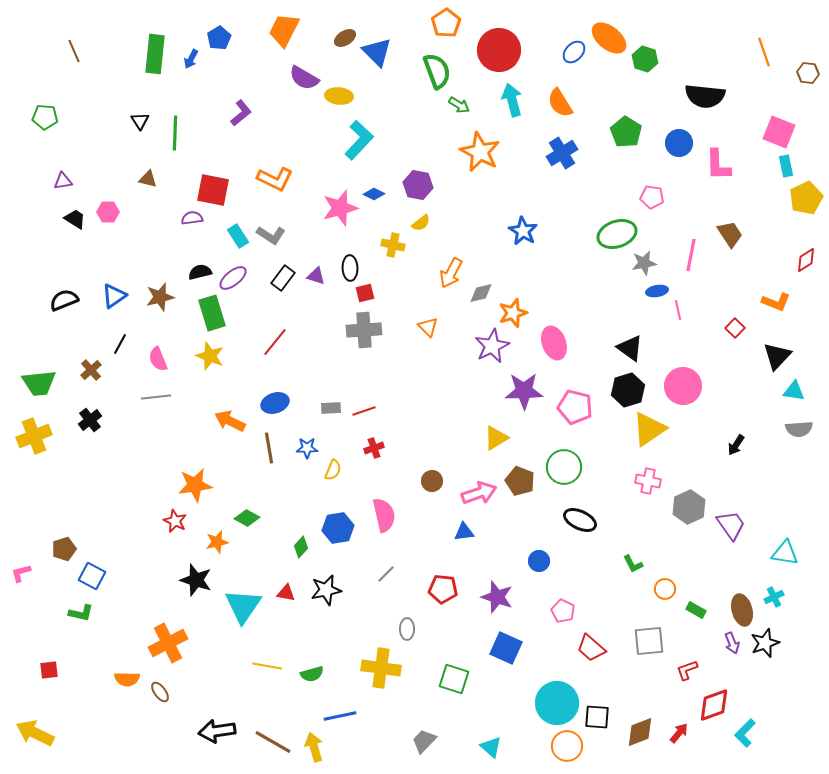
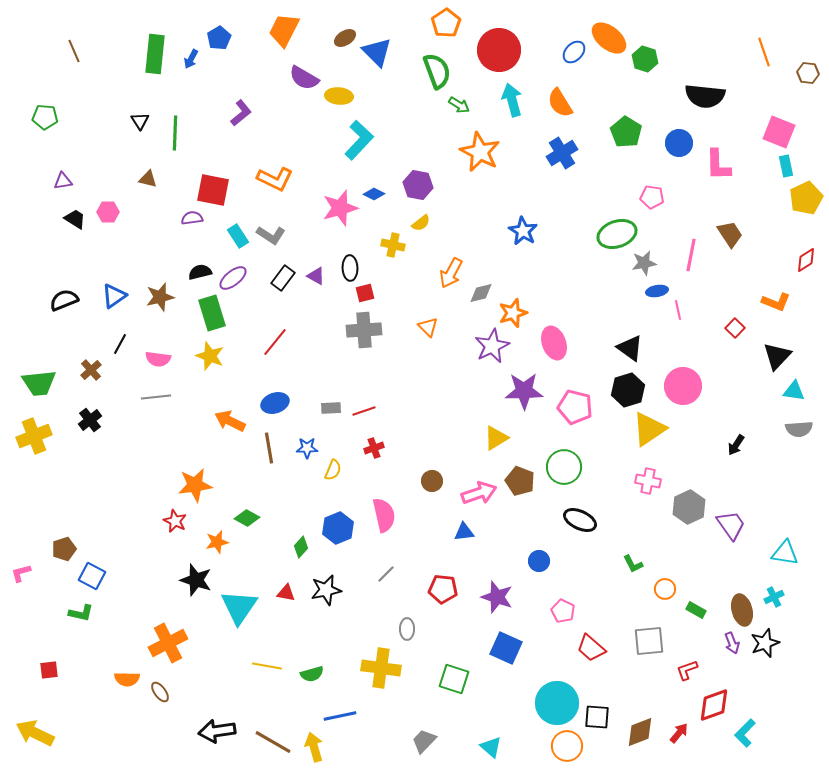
purple triangle at (316, 276): rotated 12 degrees clockwise
pink semicircle at (158, 359): rotated 60 degrees counterclockwise
blue hexagon at (338, 528): rotated 12 degrees counterclockwise
cyan triangle at (243, 606): moved 4 px left, 1 px down
